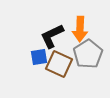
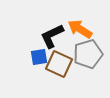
orange arrow: rotated 120 degrees clockwise
gray pentagon: rotated 16 degrees clockwise
